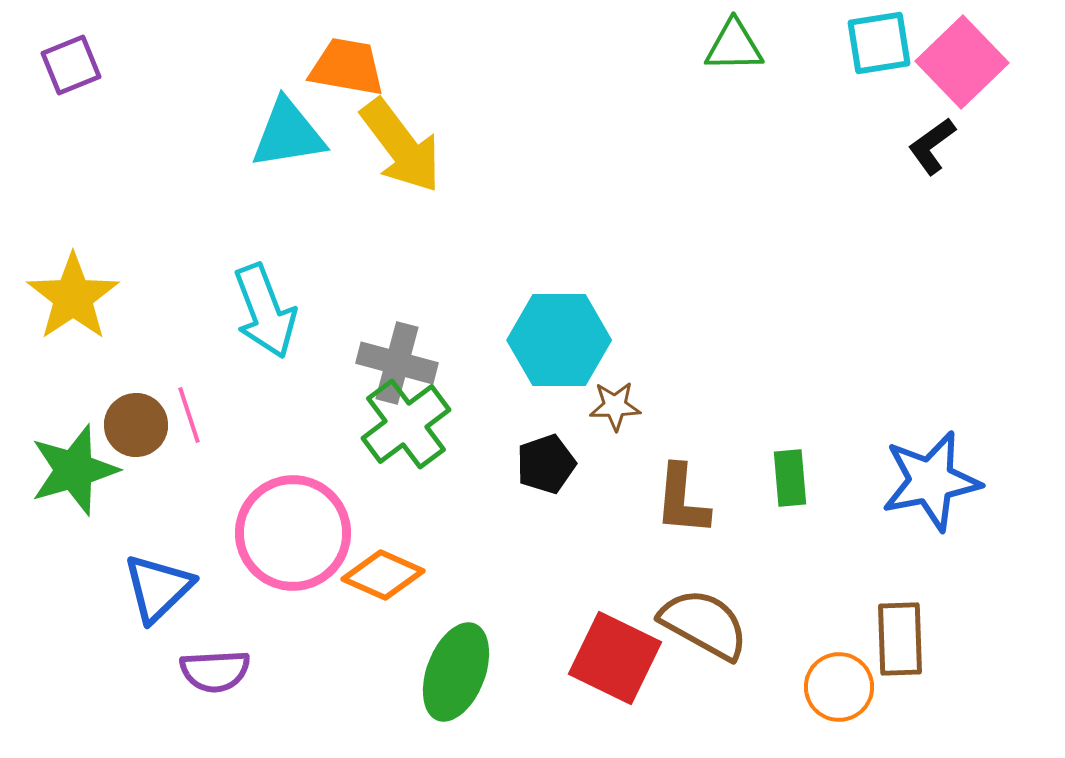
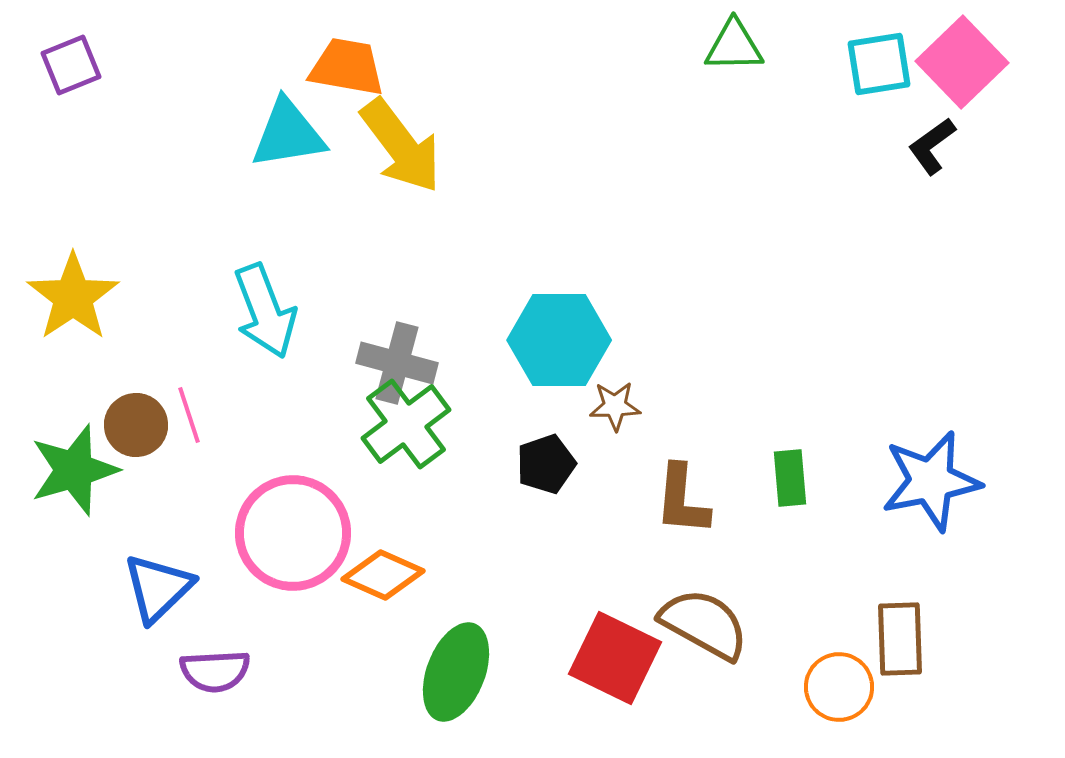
cyan square: moved 21 px down
